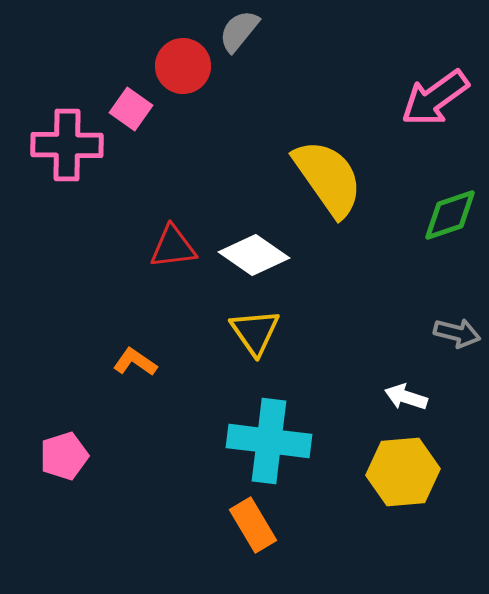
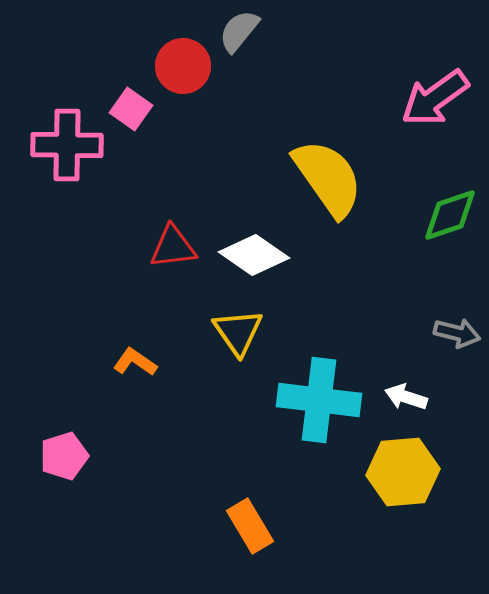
yellow triangle: moved 17 px left
cyan cross: moved 50 px right, 41 px up
orange rectangle: moved 3 px left, 1 px down
